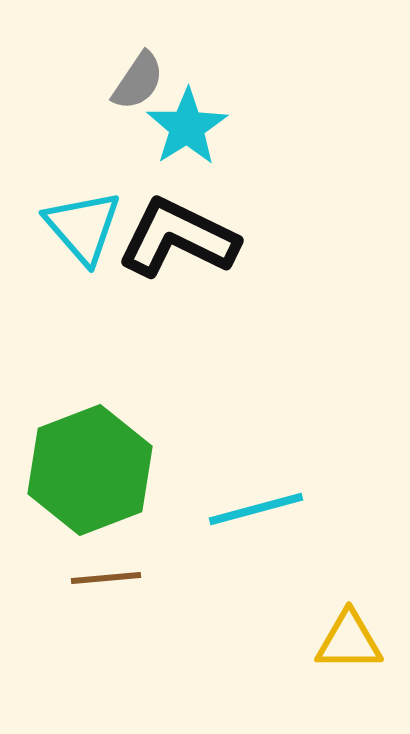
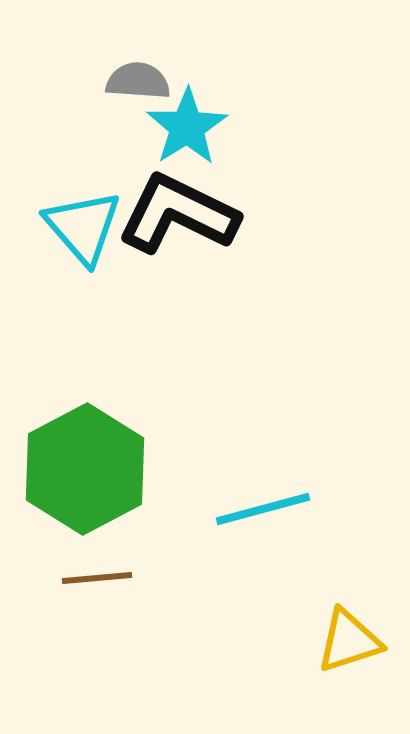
gray semicircle: rotated 120 degrees counterclockwise
black L-shape: moved 24 px up
green hexagon: moved 5 px left, 1 px up; rotated 7 degrees counterclockwise
cyan line: moved 7 px right
brown line: moved 9 px left
yellow triangle: rotated 18 degrees counterclockwise
